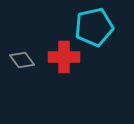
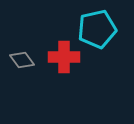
cyan pentagon: moved 3 px right, 2 px down
